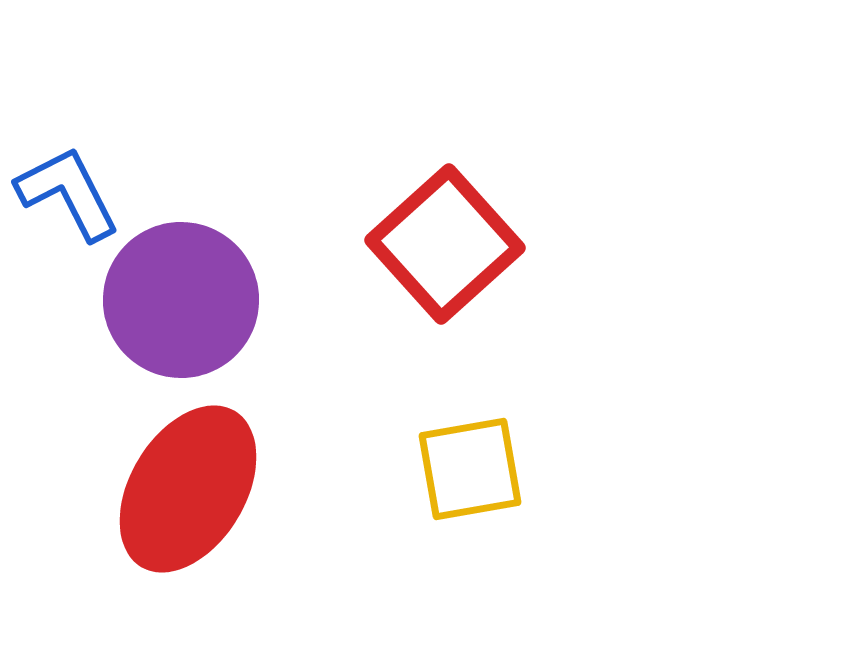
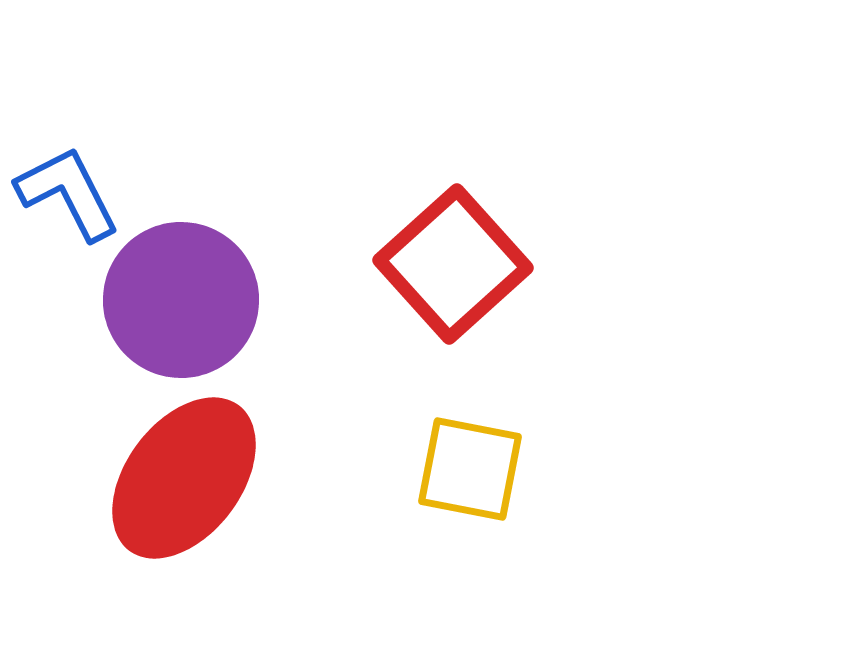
red square: moved 8 px right, 20 px down
yellow square: rotated 21 degrees clockwise
red ellipse: moved 4 px left, 11 px up; rotated 6 degrees clockwise
